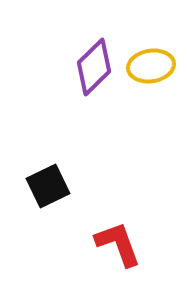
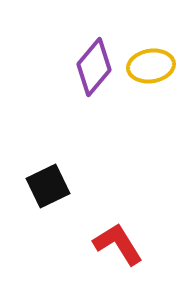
purple diamond: rotated 6 degrees counterclockwise
red L-shape: rotated 12 degrees counterclockwise
